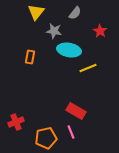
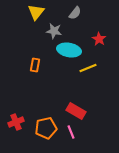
red star: moved 1 px left, 8 px down
orange rectangle: moved 5 px right, 8 px down
orange pentagon: moved 10 px up
